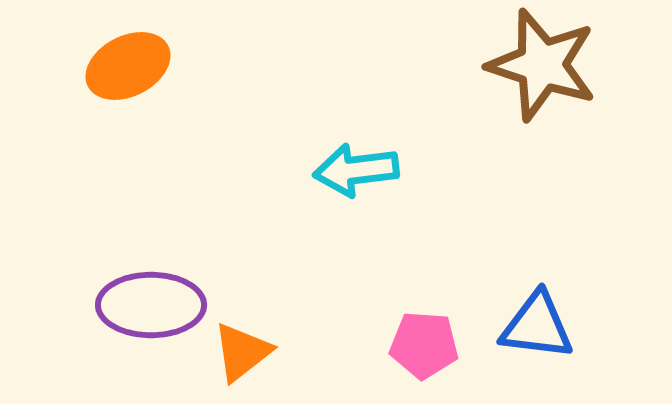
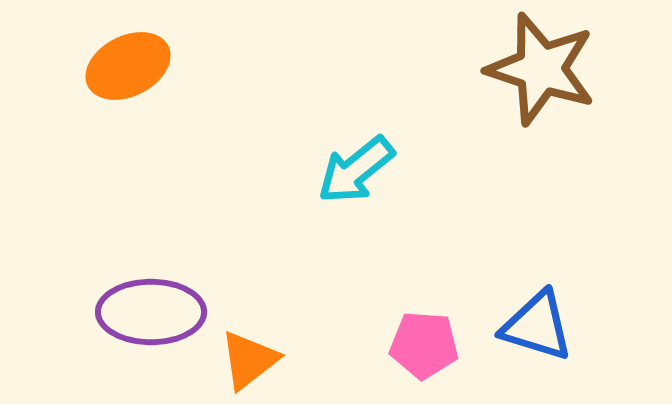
brown star: moved 1 px left, 4 px down
cyan arrow: rotated 32 degrees counterclockwise
purple ellipse: moved 7 px down
blue triangle: rotated 10 degrees clockwise
orange triangle: moved 7 px right, 8 px down
